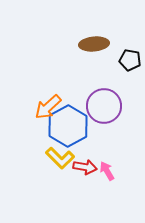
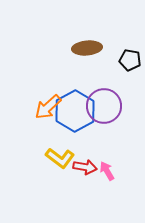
brown ellipse: moved 7 px left, 4 px down
blue hexagon: moved 7 px right, 15 px up
yellow L-shape: rotated 8 degrees counterclockwise
